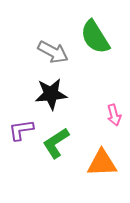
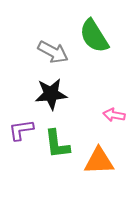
green semicircle: moved 1 px left, 1 px up
pink arrow: rotated 115 degrees clockwise
green L-shape: moved 1 px right, 1 px down; rotated 64 degrees counterclockwise
orange triangle: moved 3 px left, 2 px up
